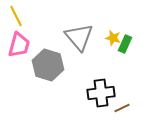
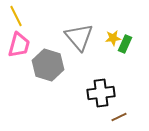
yellow star: rotated 21 degrees counterclockwise
brown line: moved 3 px left, 9 px down
